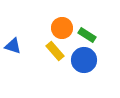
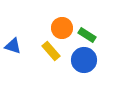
yellow rectangle: moved 4 px left
